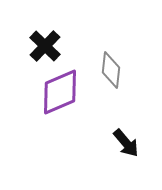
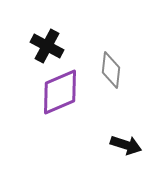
black cross: moved 2 px right; rotated 16 degrees counterclockwise
black arrow: moved 2 px down; rotated 32 degrees counterclockwise
